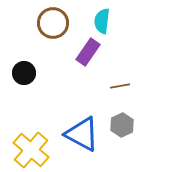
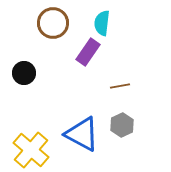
cyan semicircle: moved 2 px down
